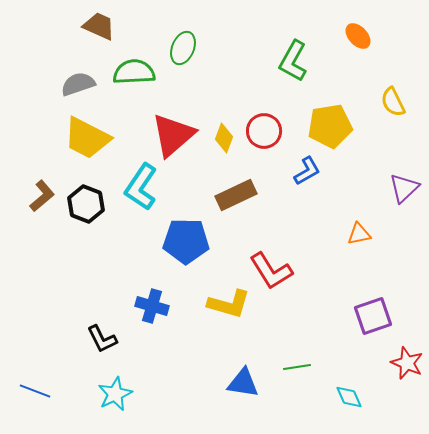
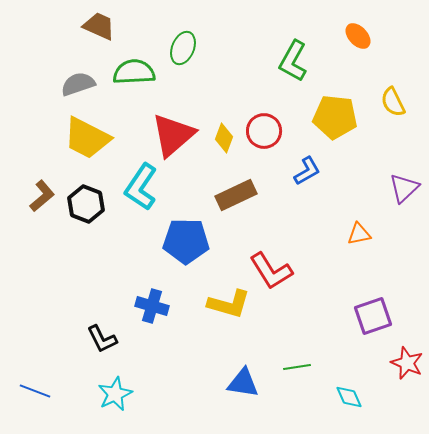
yellow pentagon: moved 5 px right, 9 px up; rotated 15 degrees clockwise
